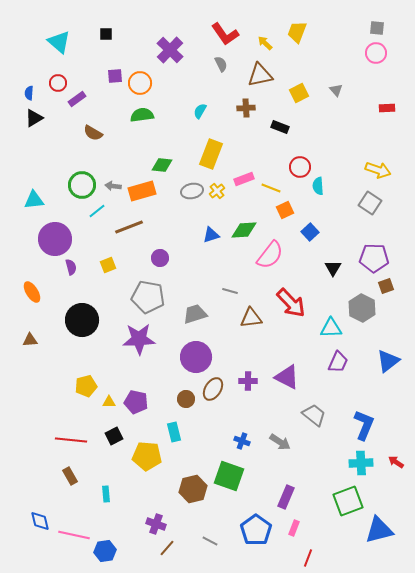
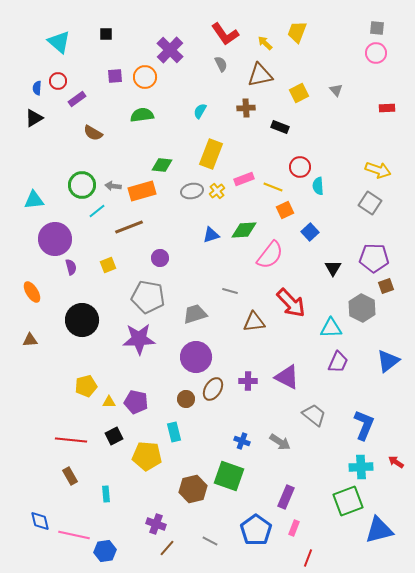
red circle at (58, 83): moved 2 px up
orange circle at (140, 83): moved 5 px right, 6 px up
blue semicircle at (29, 93): moved 8 px right, 5 px up
yellow line at (271, 188): moved 2 px right, 1 px up
brown triangle at (251, 318): moved 3 px right, 4 px down
cyan cross at (361, 463): moved 4 px down
